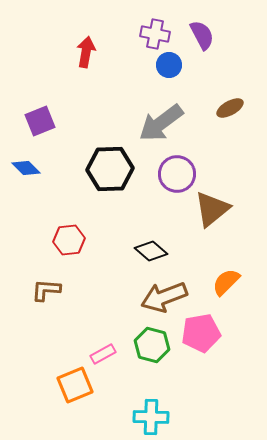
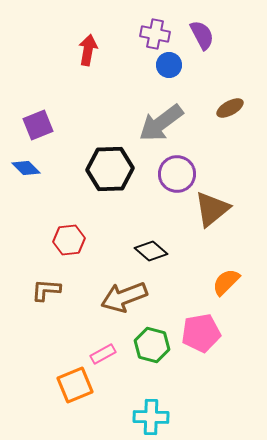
red arrow: moved 2 px right, 2 px up
purple square: moved 2 px left, 4 px down
brown arrow: moved 40 px left
